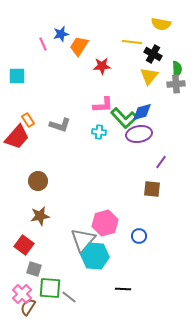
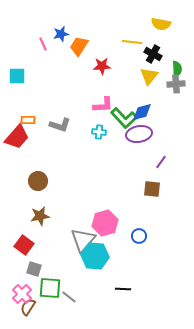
orange rectangle: rotated 56 degrees counterclockwise
